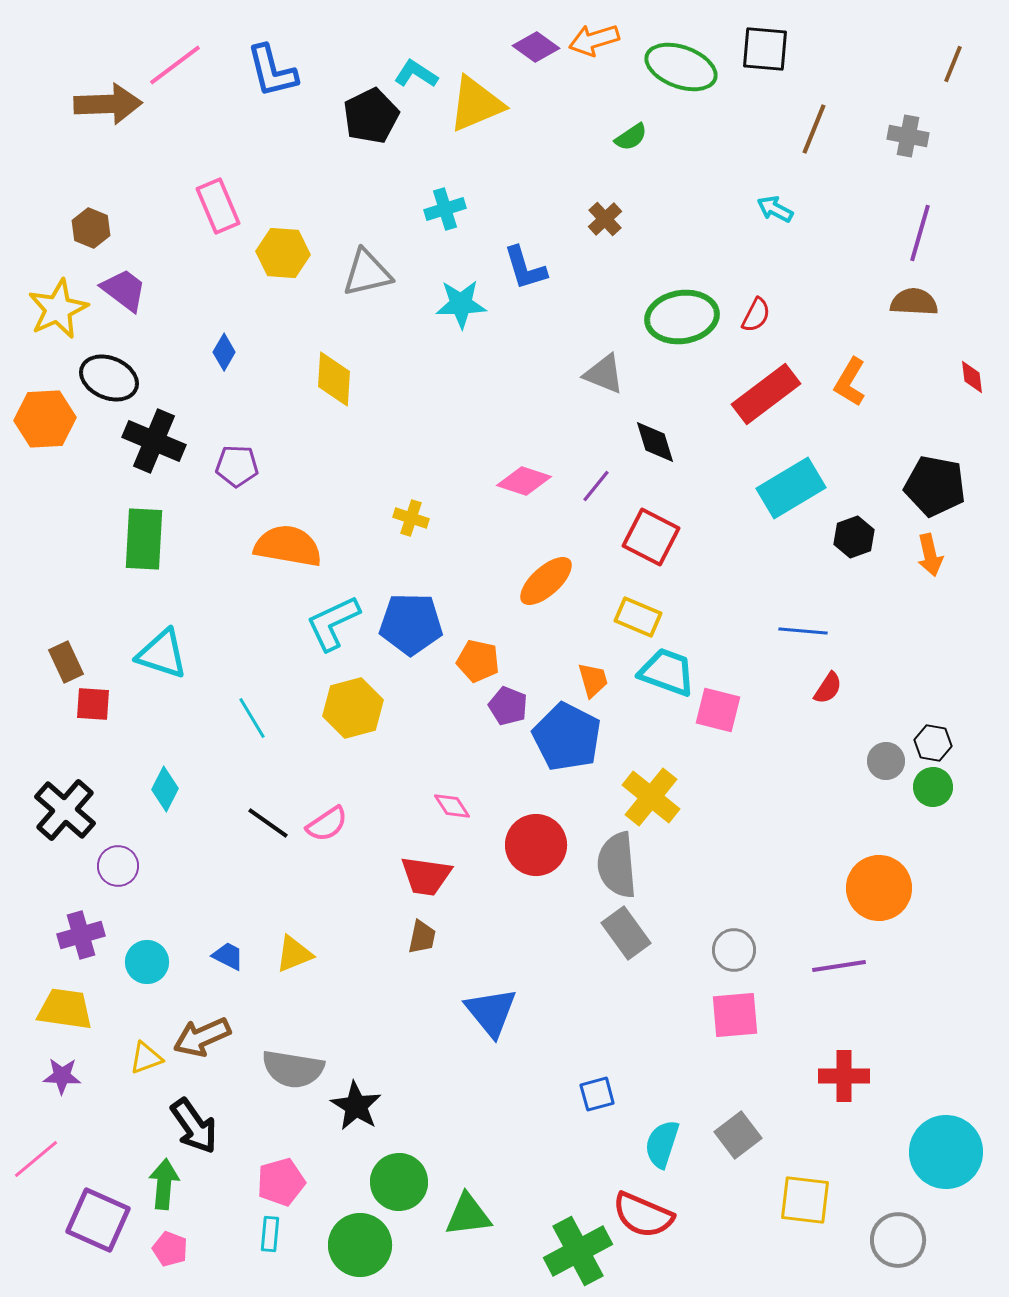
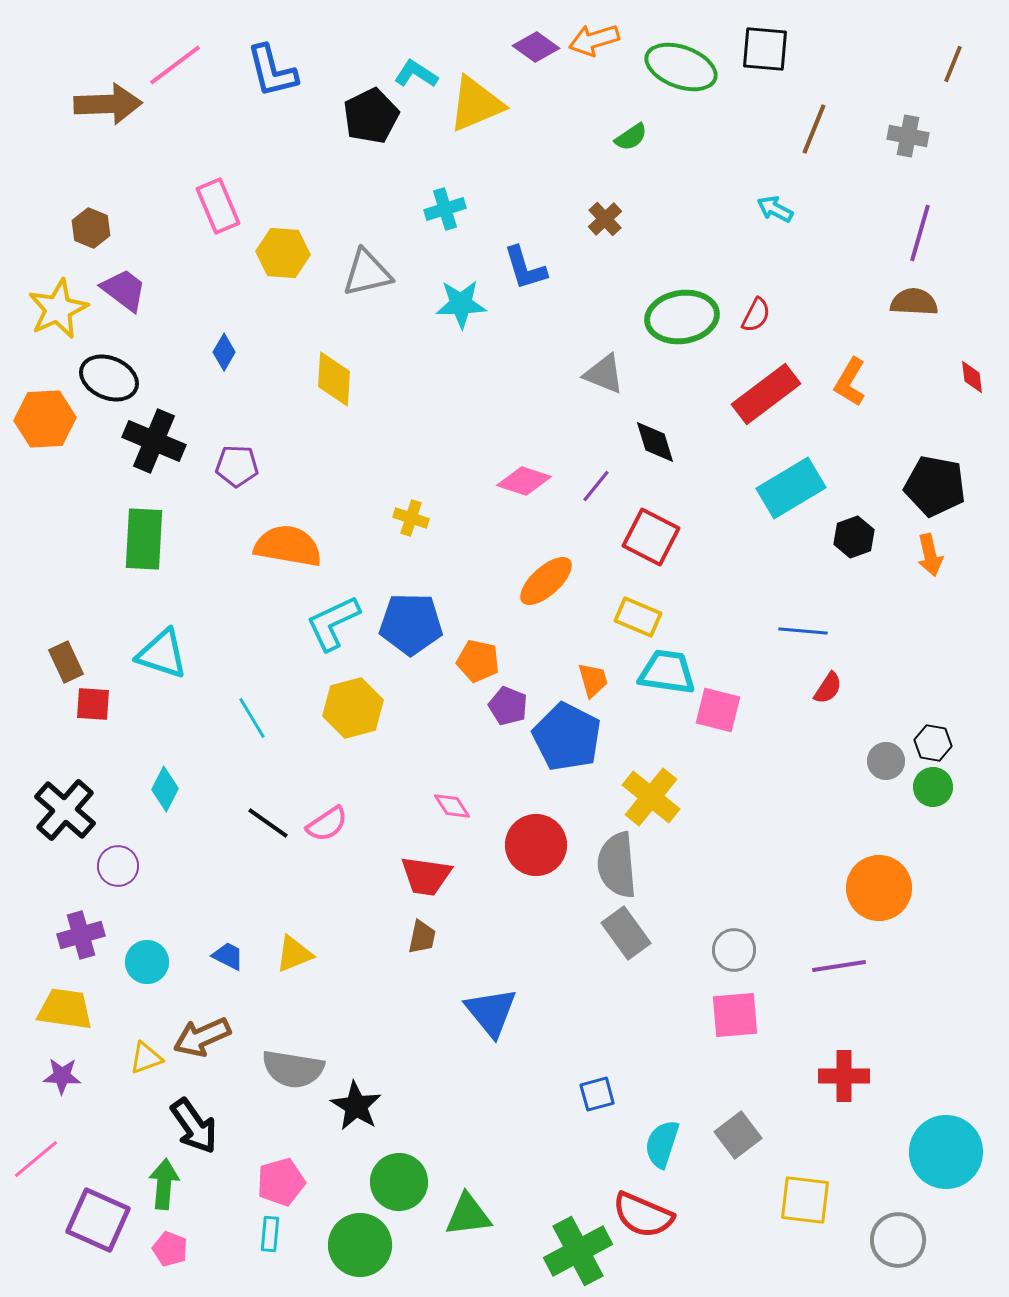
cyan trapezoid at (667, 672): rotated 12 degrees counterclockwise
